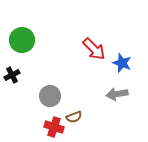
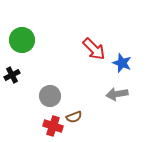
red cross: moved 1 px left, 1 px up
